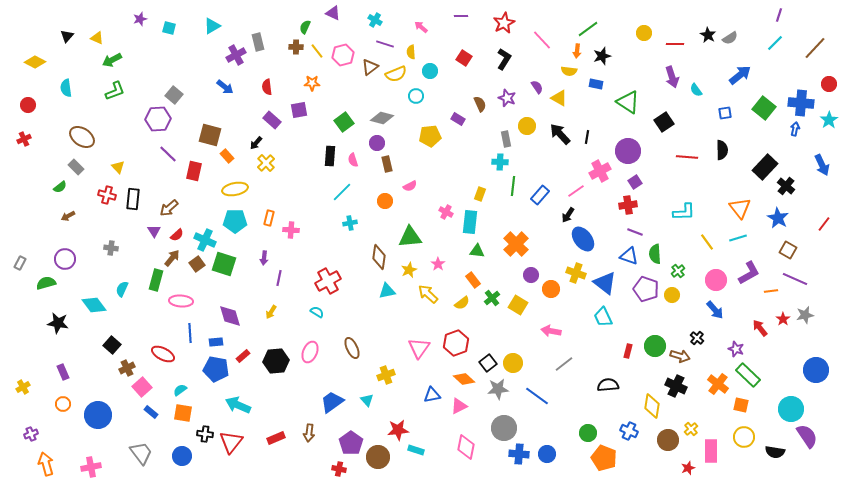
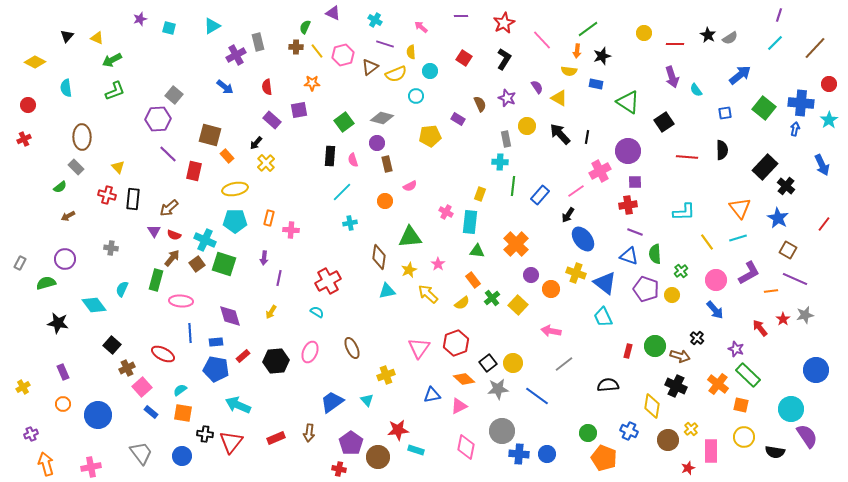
brown ellipse at (82, 137): rotated 55 degrees clockwise
purple square at (635, 182): rotated 32 degrees clockwise
red semicircle at (177, 235): moved 3 px left; rotated 64 degrees clockwise
green cross at (678, 271): moved 3 px right
yellow square at (518, 305): rotated 12 degrees clockwise
gray circle at (504, 428): moved 2 px left, 3 px down
